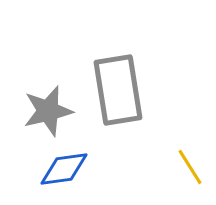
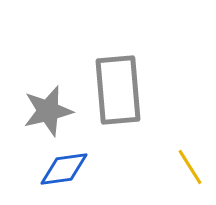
gray rectangle: rotated 4 degrees clockwise
